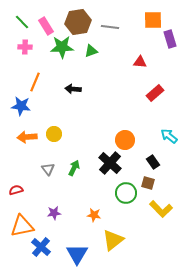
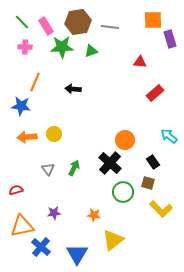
green circle: moved 3 px left, 1 px up
